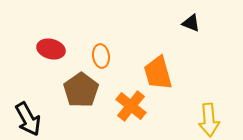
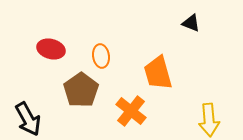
orange cross: moved 5 px down
